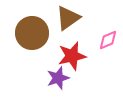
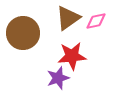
brown circle: moved 9 px left
pink diamond: moved 12 px left, 19 px up; rotated 10 degrees clockwise
red star: rotated 8 degrees clockwise
